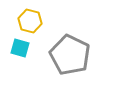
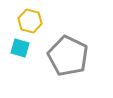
gray pentagon: moved 2 px left, 1 px down
